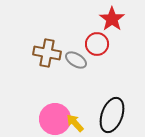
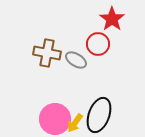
red circle: moved 1 px right
black ellipse: moved 13 px left
yellow arrow: rotated 102 degrees counterclockwise
